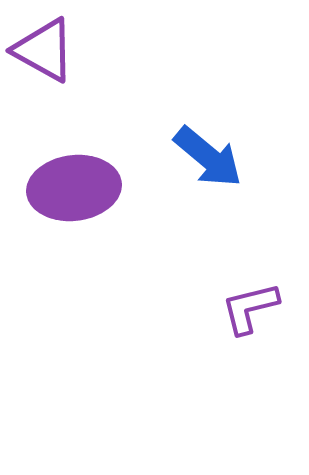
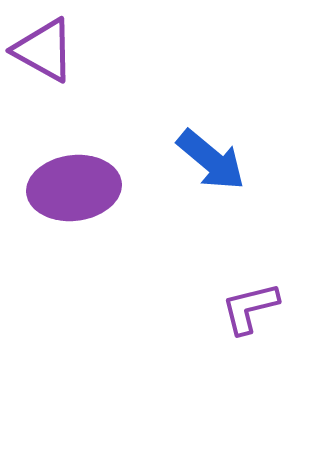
blue arrow: moved 3 px right, 3 px down
